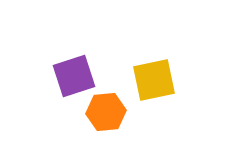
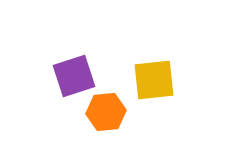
yellow square: rotated 6 degrees clockwise
